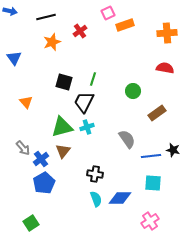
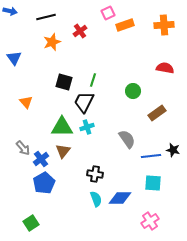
orange cross: moved 3 px left, 8 px up
green line: moved 1 px down
green triangle: rotated 15 degrees clockwise
